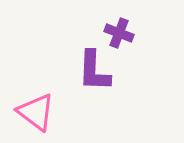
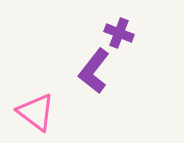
purple L-shape: rotated 36 degrees clockwise
